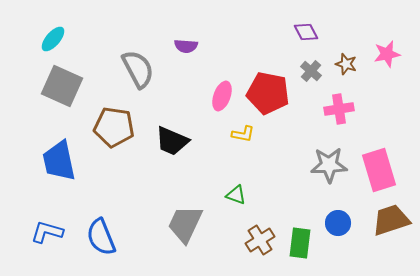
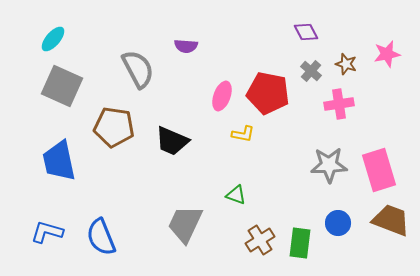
pink cross: moved 5 px up
brown trapezoid: rotated 39 degrees clockwise
